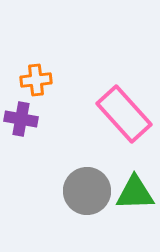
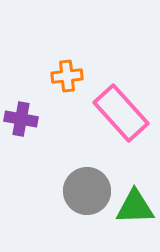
orange cross: moved 31 px right, 4 px up
pink rectangle: moved 3 px left, 1 px up
green triangle: moved 14 px down
